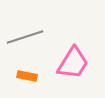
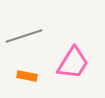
gray line: moved 1 px left, 1 px up
